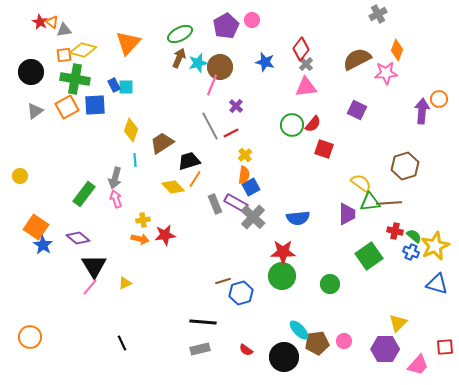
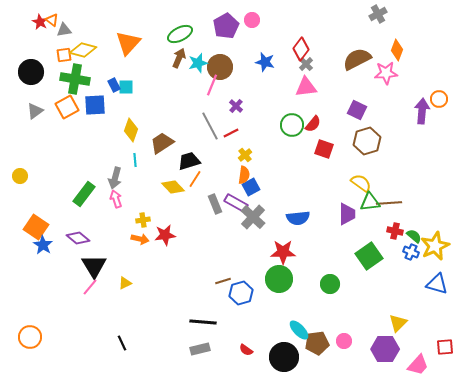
orange triangle at (52, 22): moved 2 px up
brown hexagon at (405, 166): moved 38 px left, 25 px up
green circle at (282, 276): moved 3 px left, 3 px down
